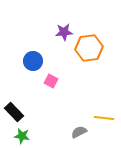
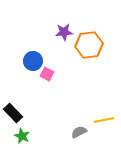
orange hexagon: moved 3 px up
pink square: moved 4 px left, 7 px up
black rectangle: moved 1 px left, 1 px down
yellow line: moved 2 px down; rotated 18 degrees counterclockwise
green star: rotated 14 degrees clockwise
